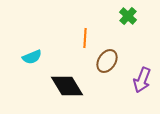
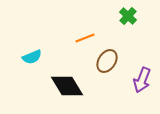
orange line: rotated 66 degrees clockwise
